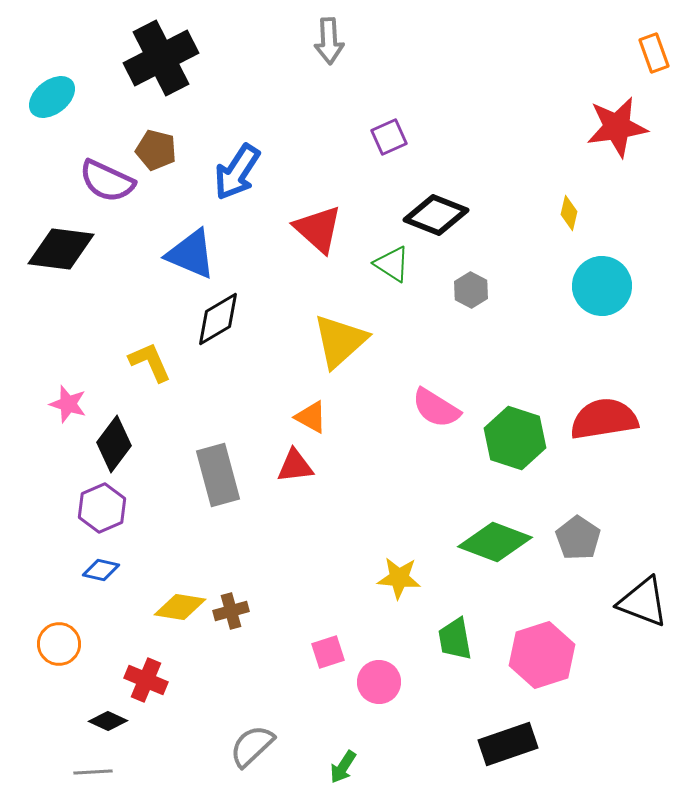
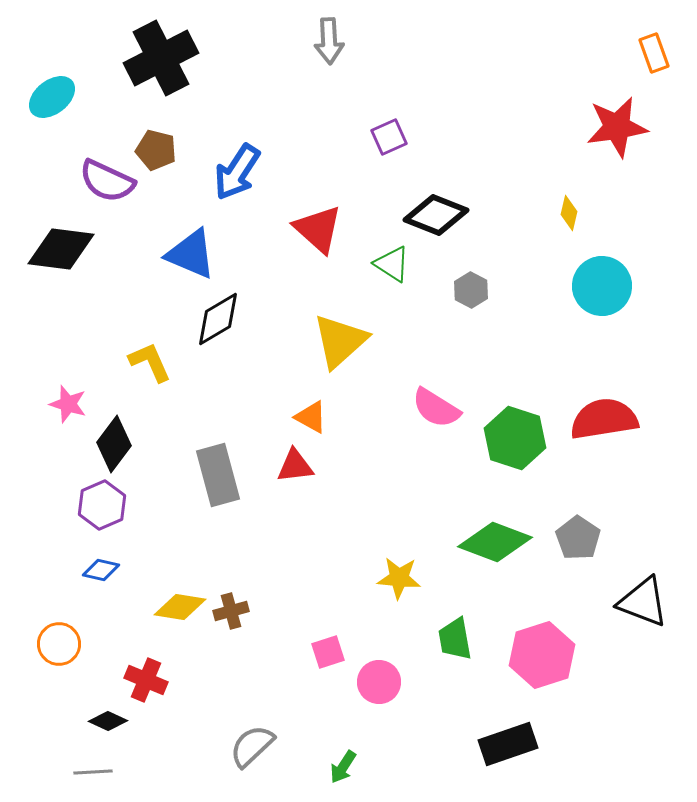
purple hexagon at (102, 508): moved 3 px up
